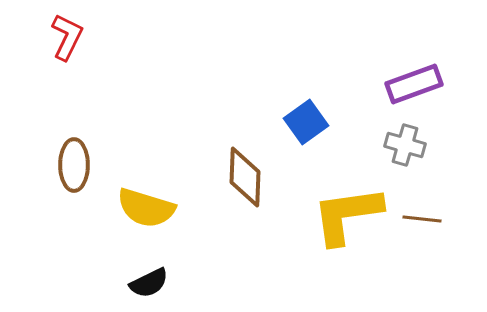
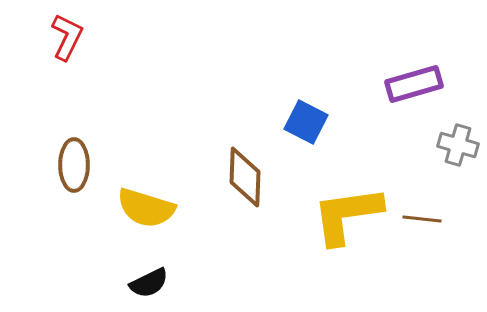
purple rectangle: rotated 4 degrees clockwise
blue square: rotated 27 degrees counterclockwise
gray cross: moved 53 px right
